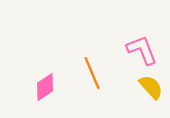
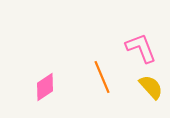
pink L-shape: moved 1 px left, 2 px up
orange line: moved 10 px right, 4 px down
